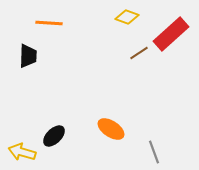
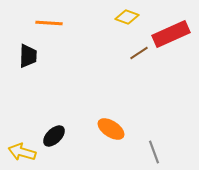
red rectangle: rotated 18 degrees clockwise
